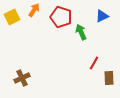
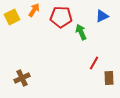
red pentagon: rotated 15 degrees counterclockwise
